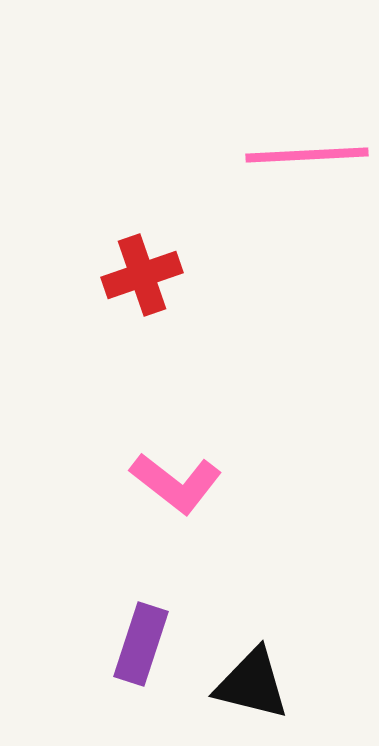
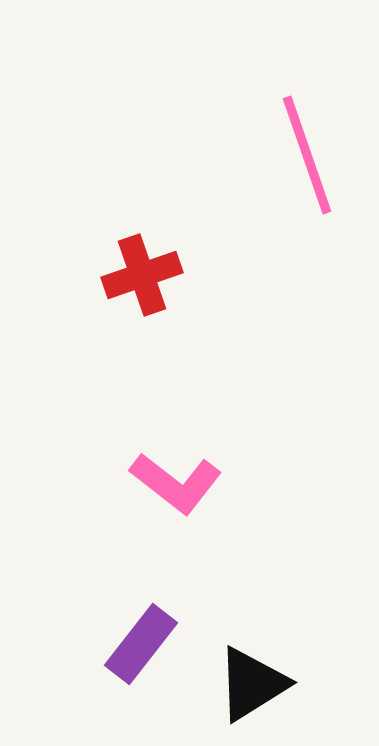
pink line: rotated 74 degrees clockwise
purple rectangle: rotated 20 degrees clockwise
black triangle: rotated 46 degrees counterclockwise
